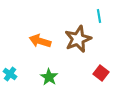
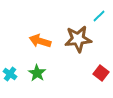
cyan line: rotated 56 degrees clockwise
brown star: rotated 16 degrees clockwise
green star: moved 12 px left, 4 px up
